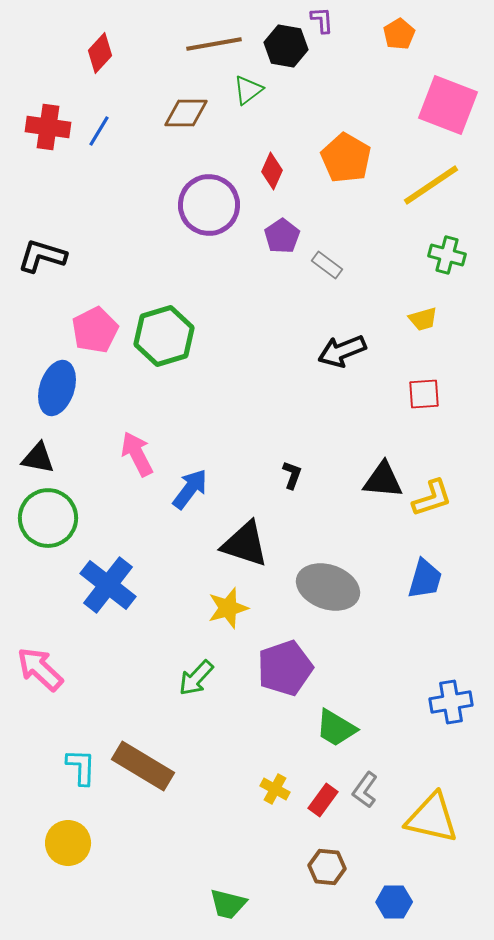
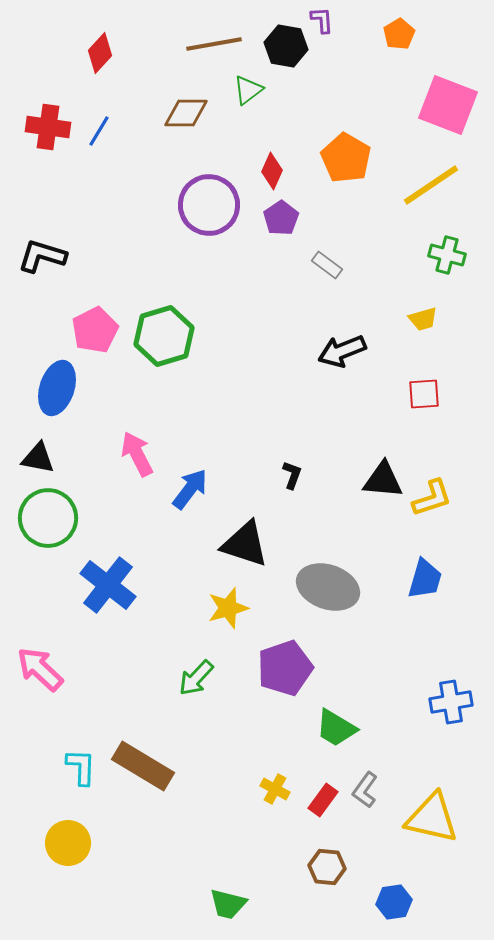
purple pentagon at (282, 236): moved 1 px left, 18 px up
blue hexagon at (394, 902): rotated 8 degrees counterclockwise
